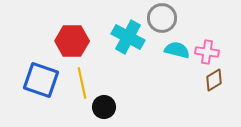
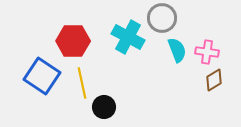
red hexagon: moved 1 px right
cyan semicircle: rotated 55 degrees clockwise
blue square: moved 1 px right, 4 px up; rotated 15 degrees clockwise
